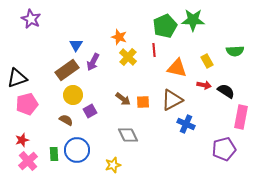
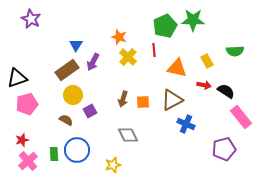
brown arrow: rotated 70 degrees clockwise
pink rectangle: rotated 50 degrees counterclockwise
